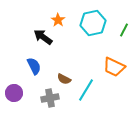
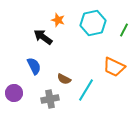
orange star: rotated 16 degrees counterclockwise
gray cross: moved 1 px down
